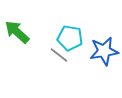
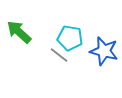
green arrow: moved 2 px right
blue star: rotated 24 degrees clockwise
